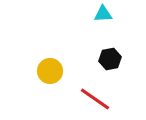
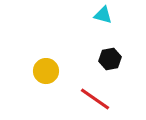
cyan triangle: moved 1 px down; rotated 18 degrees clockwise
yellow circle: moved 4 px left
